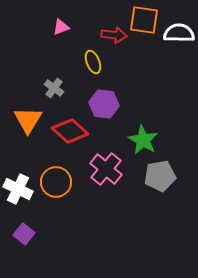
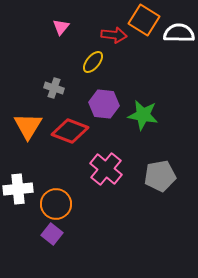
orange square: rotated 24 degrees clockwise
pink triangle: rotated 30 degrees counterclockwise
yellow ellipse: rotated 60 degrees clockwise
gray cross: rotated 18 degrees counterclockwise
orange triangle: moved 6 px down
red diamond: rotated 21 degrees counterclockwise
green star: moved 25 px up; rotated 20 degrees counterclockwise
orange circle: moved 22 px down
white cross: rotated 32 degrees counterclockwise
purple square: moved 28 px right
